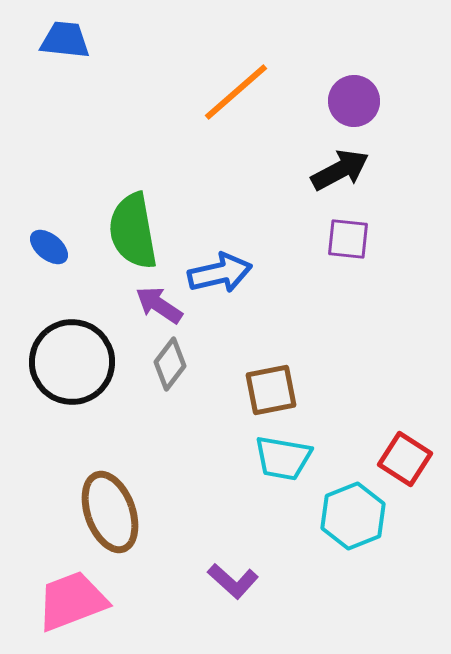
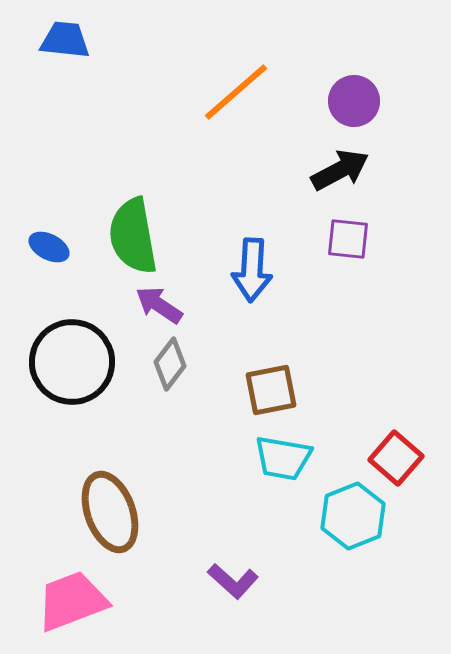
green semicircle: moved 5 px down
blue ellipse: rotated 12 degrees counterclockwise
blue arrow: moved 32 px right, 3 px up; rotated 106 degrees clockwise
red square: moved 9 px left, 1 px up; rotated 8 degrees clockwise
